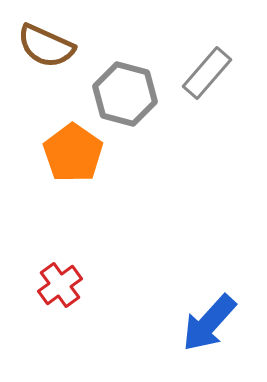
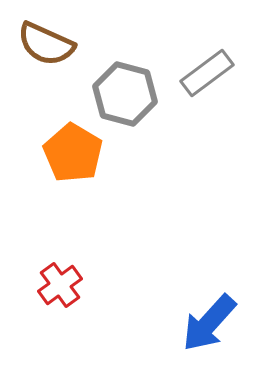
brown semicircle: moved 2 px up
gray rectangle: rotated 12 degrees clockwise
orange pentagon: rotated 4 degrees counterclockwise
